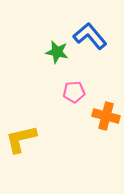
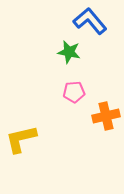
blue L-shape: moved 15 px up
green star: moved 12 px right
orange cross: rotated 28 degrees counterclockwise
